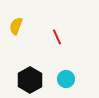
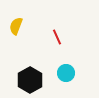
cyan circle: moved 6 px up
